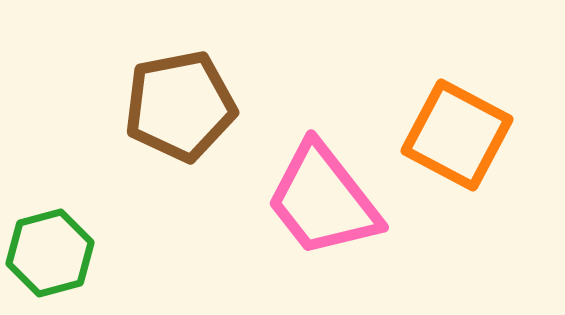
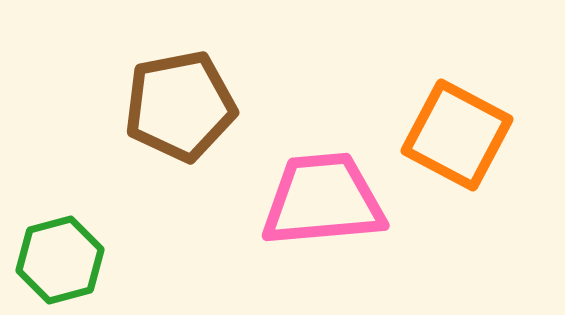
pink trapezoid: rotated 123 degrees clockwise
green hexagon: moved 10 px right, 7 px down
